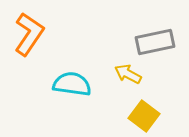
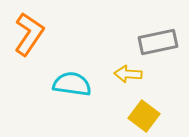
gray rectangle: moved 3 px right
yellow arrow: rotated 24 degrees counterclockwise
